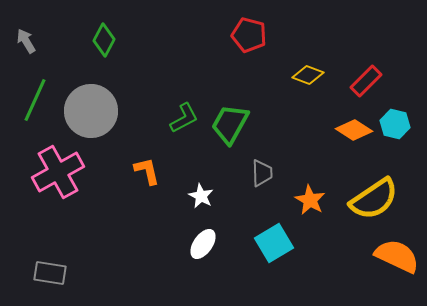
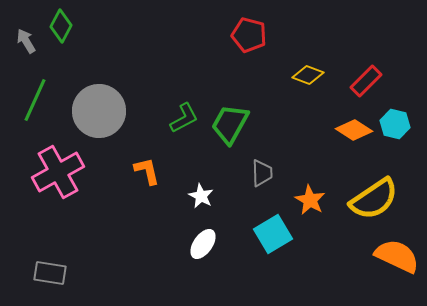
green diamond: moved 43 px left, 14 px up
gray circle: moved 8 px right
cyan square: moved 1 px left, 9 px up
